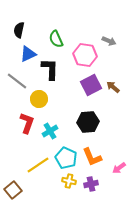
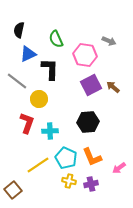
cyan cross: rotated 28 degrees clockwise
